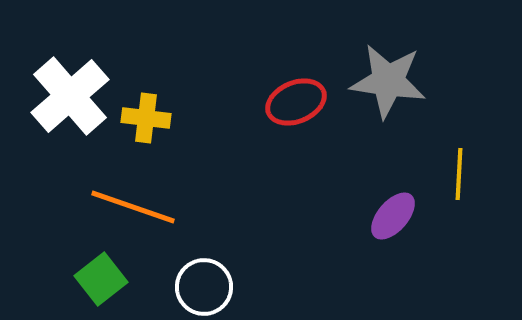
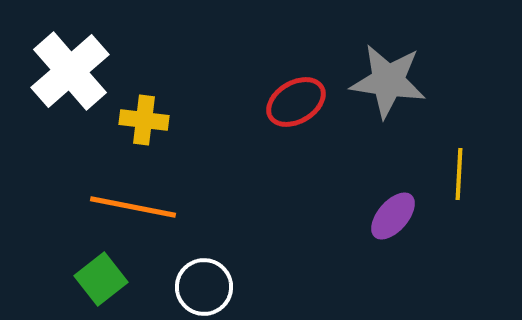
white cross: moved 25 px up
red ellipse: rotated 8 degrees counterclockwise
yellow cross: moved 2 px left, 2 px down
orange line: rotated 8 degrees counterclockwise
